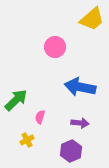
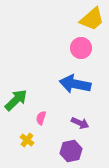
pink circle: moved 26 px right, 1 px down
blue arrow: moved 5 px left, 3 px up
pink semicircle: moved 1 px right, 1 px down
purple arrow: rotated 18 degrees clockwise
yellow cross: rotated 24 degrees counterclockwise
purple hexagon: rotated 10 degrees clockwise
